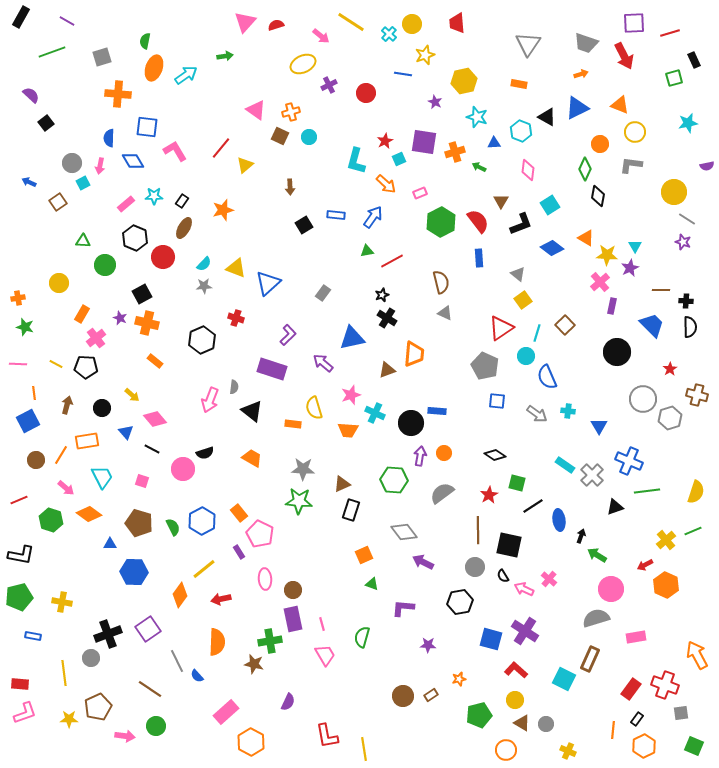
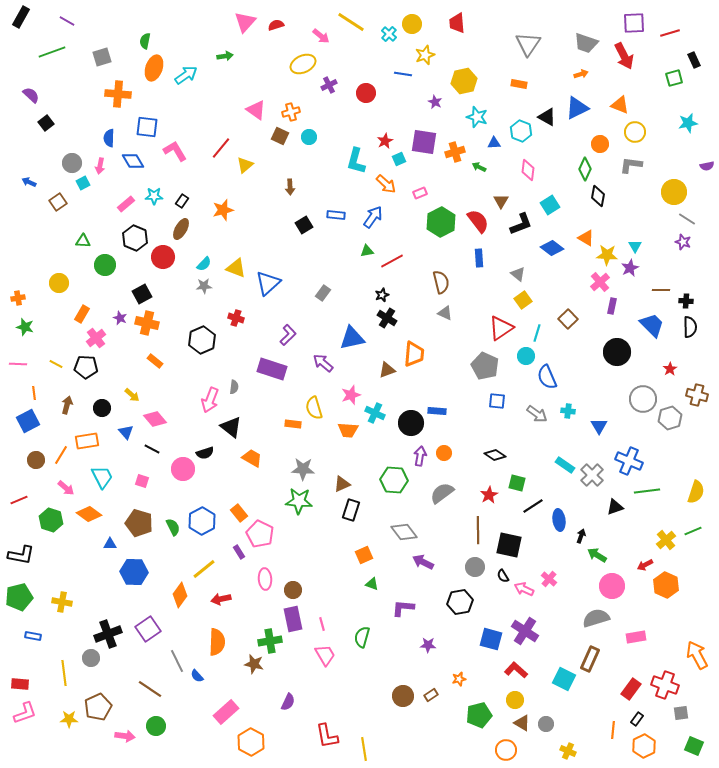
brown ellipse at (184, 228): moved 3 px left, 1 px down
brown square at (565, 325): moved 3 px right, 6 px up
black triangle at (252, 411): moved 21 px left, 16 px down
pink circle at (611, 589): moved 1 px right, 3 px up
